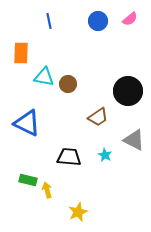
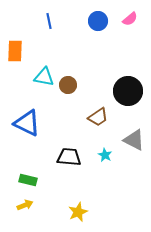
orange rectangle: moved 6 px left, 2 px up
brown circle: moved 1 px down
yellow arrow: moved 22 px left, 15 px down; rotated 84 degrees clockwise
